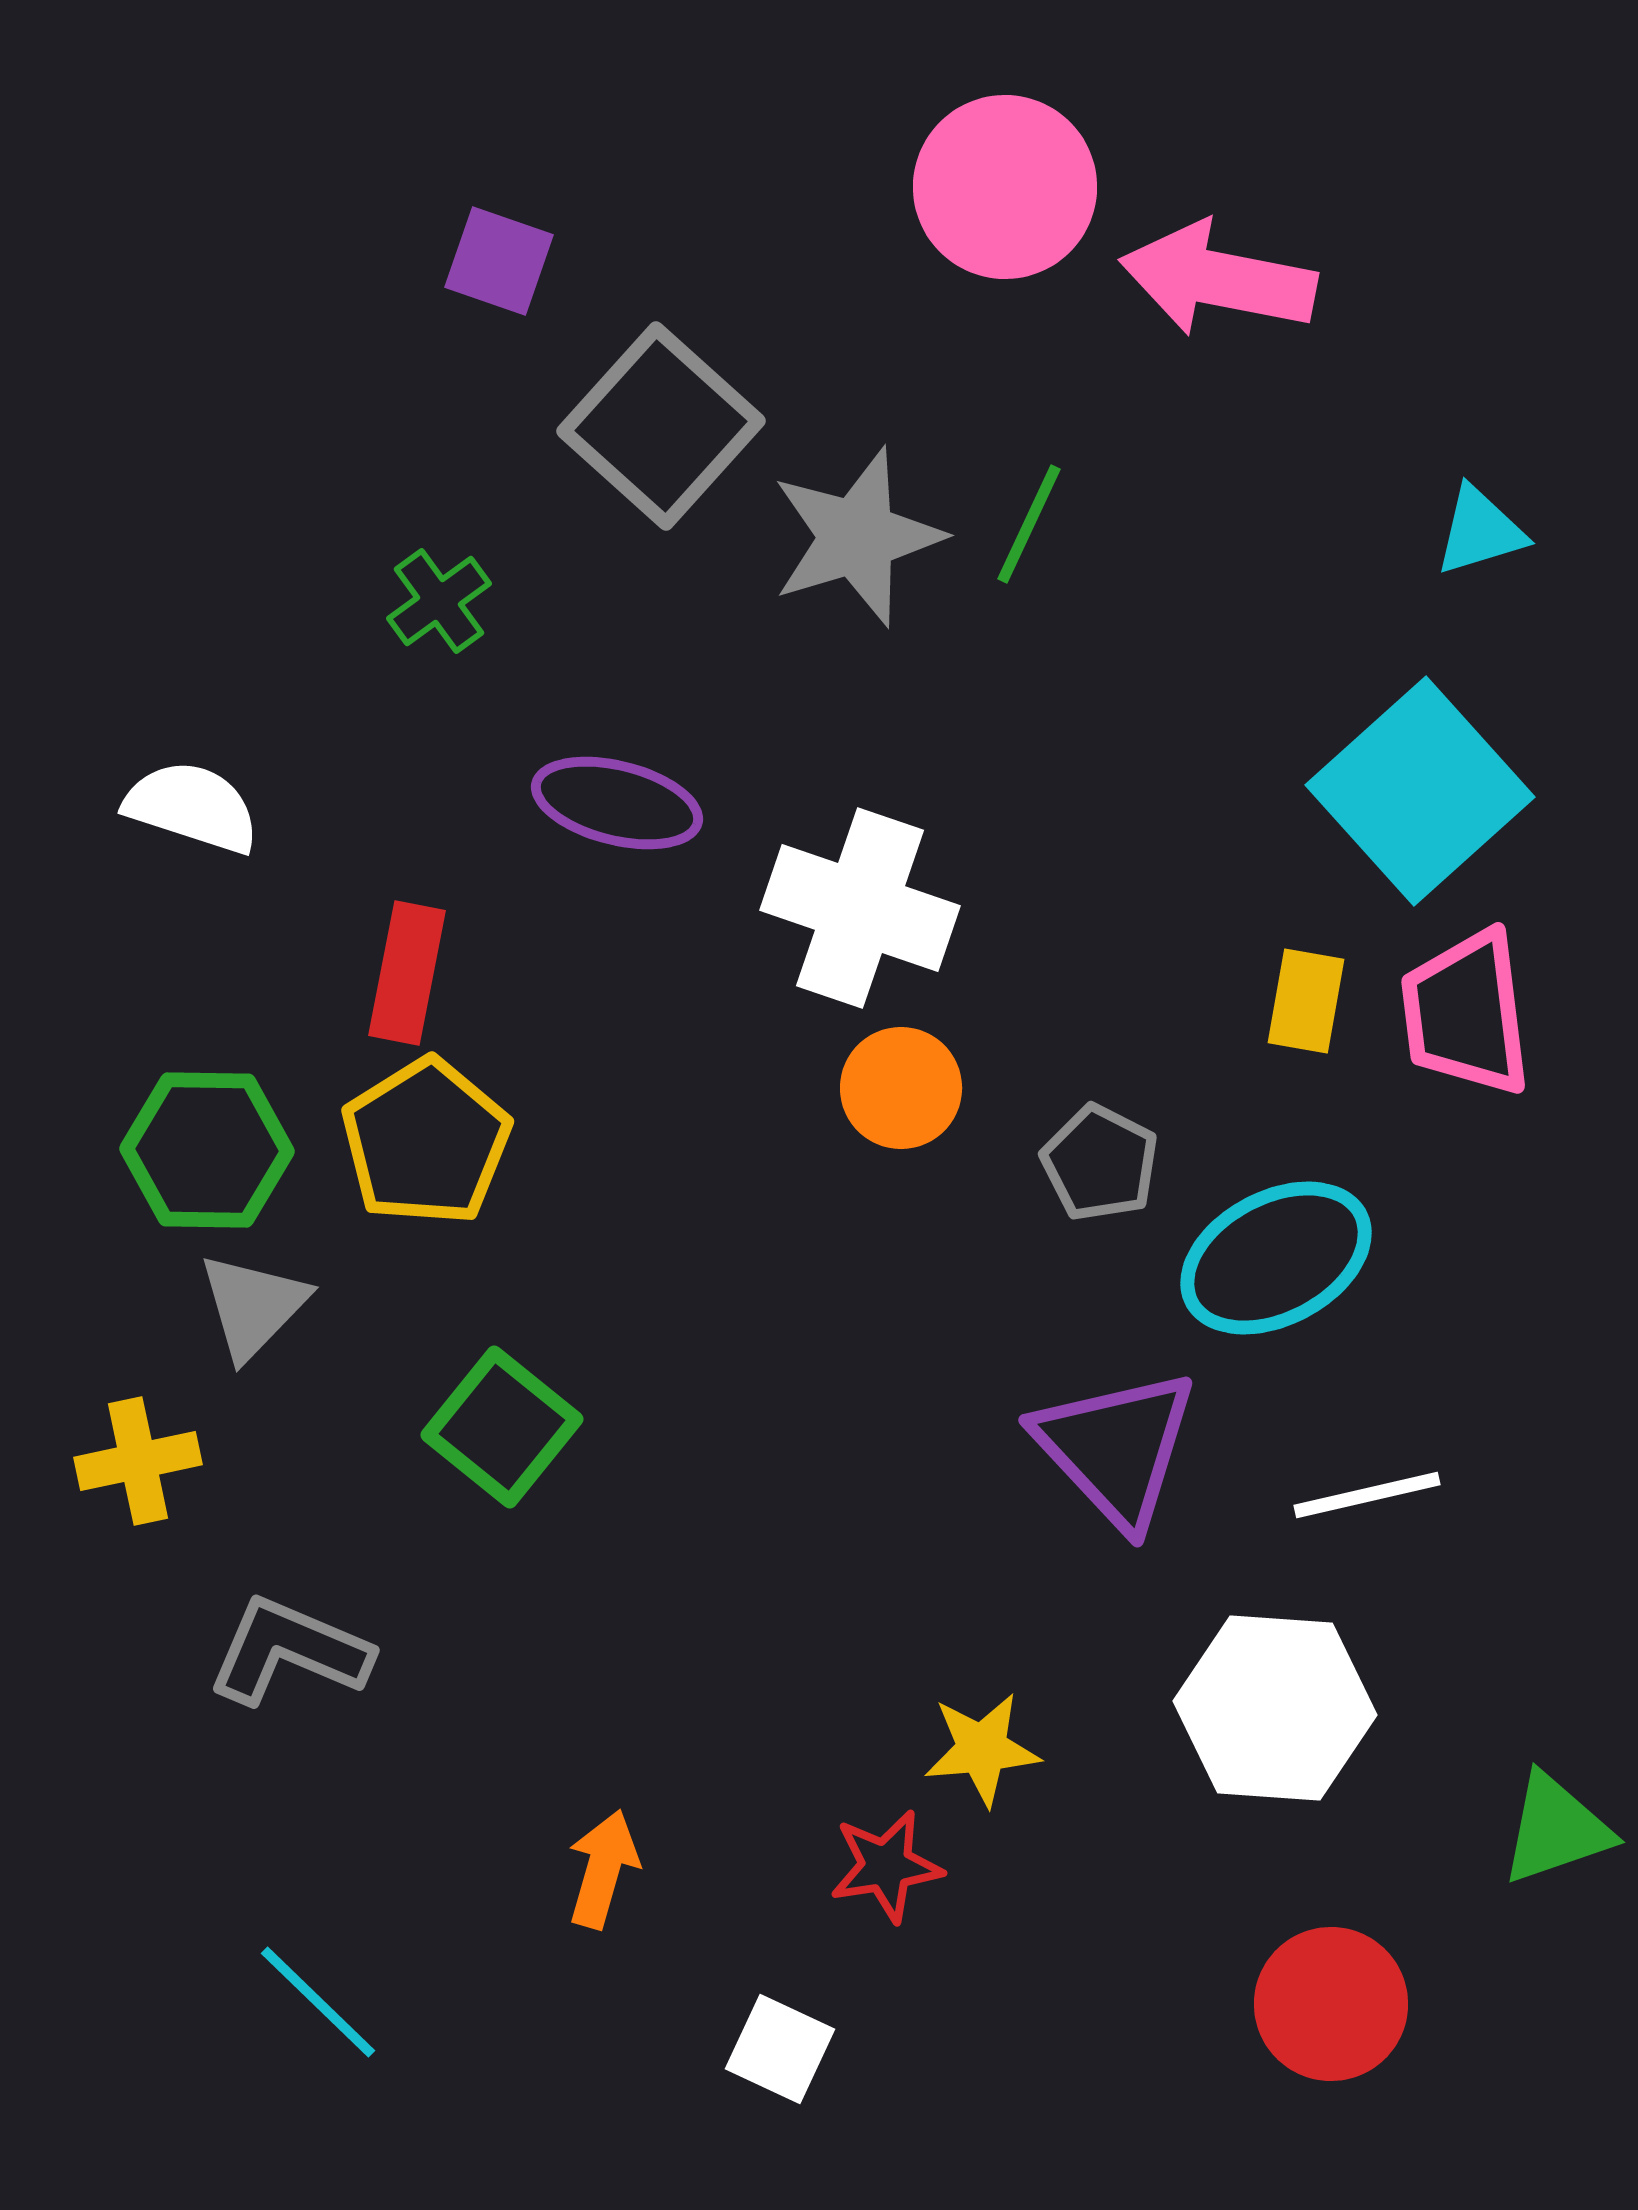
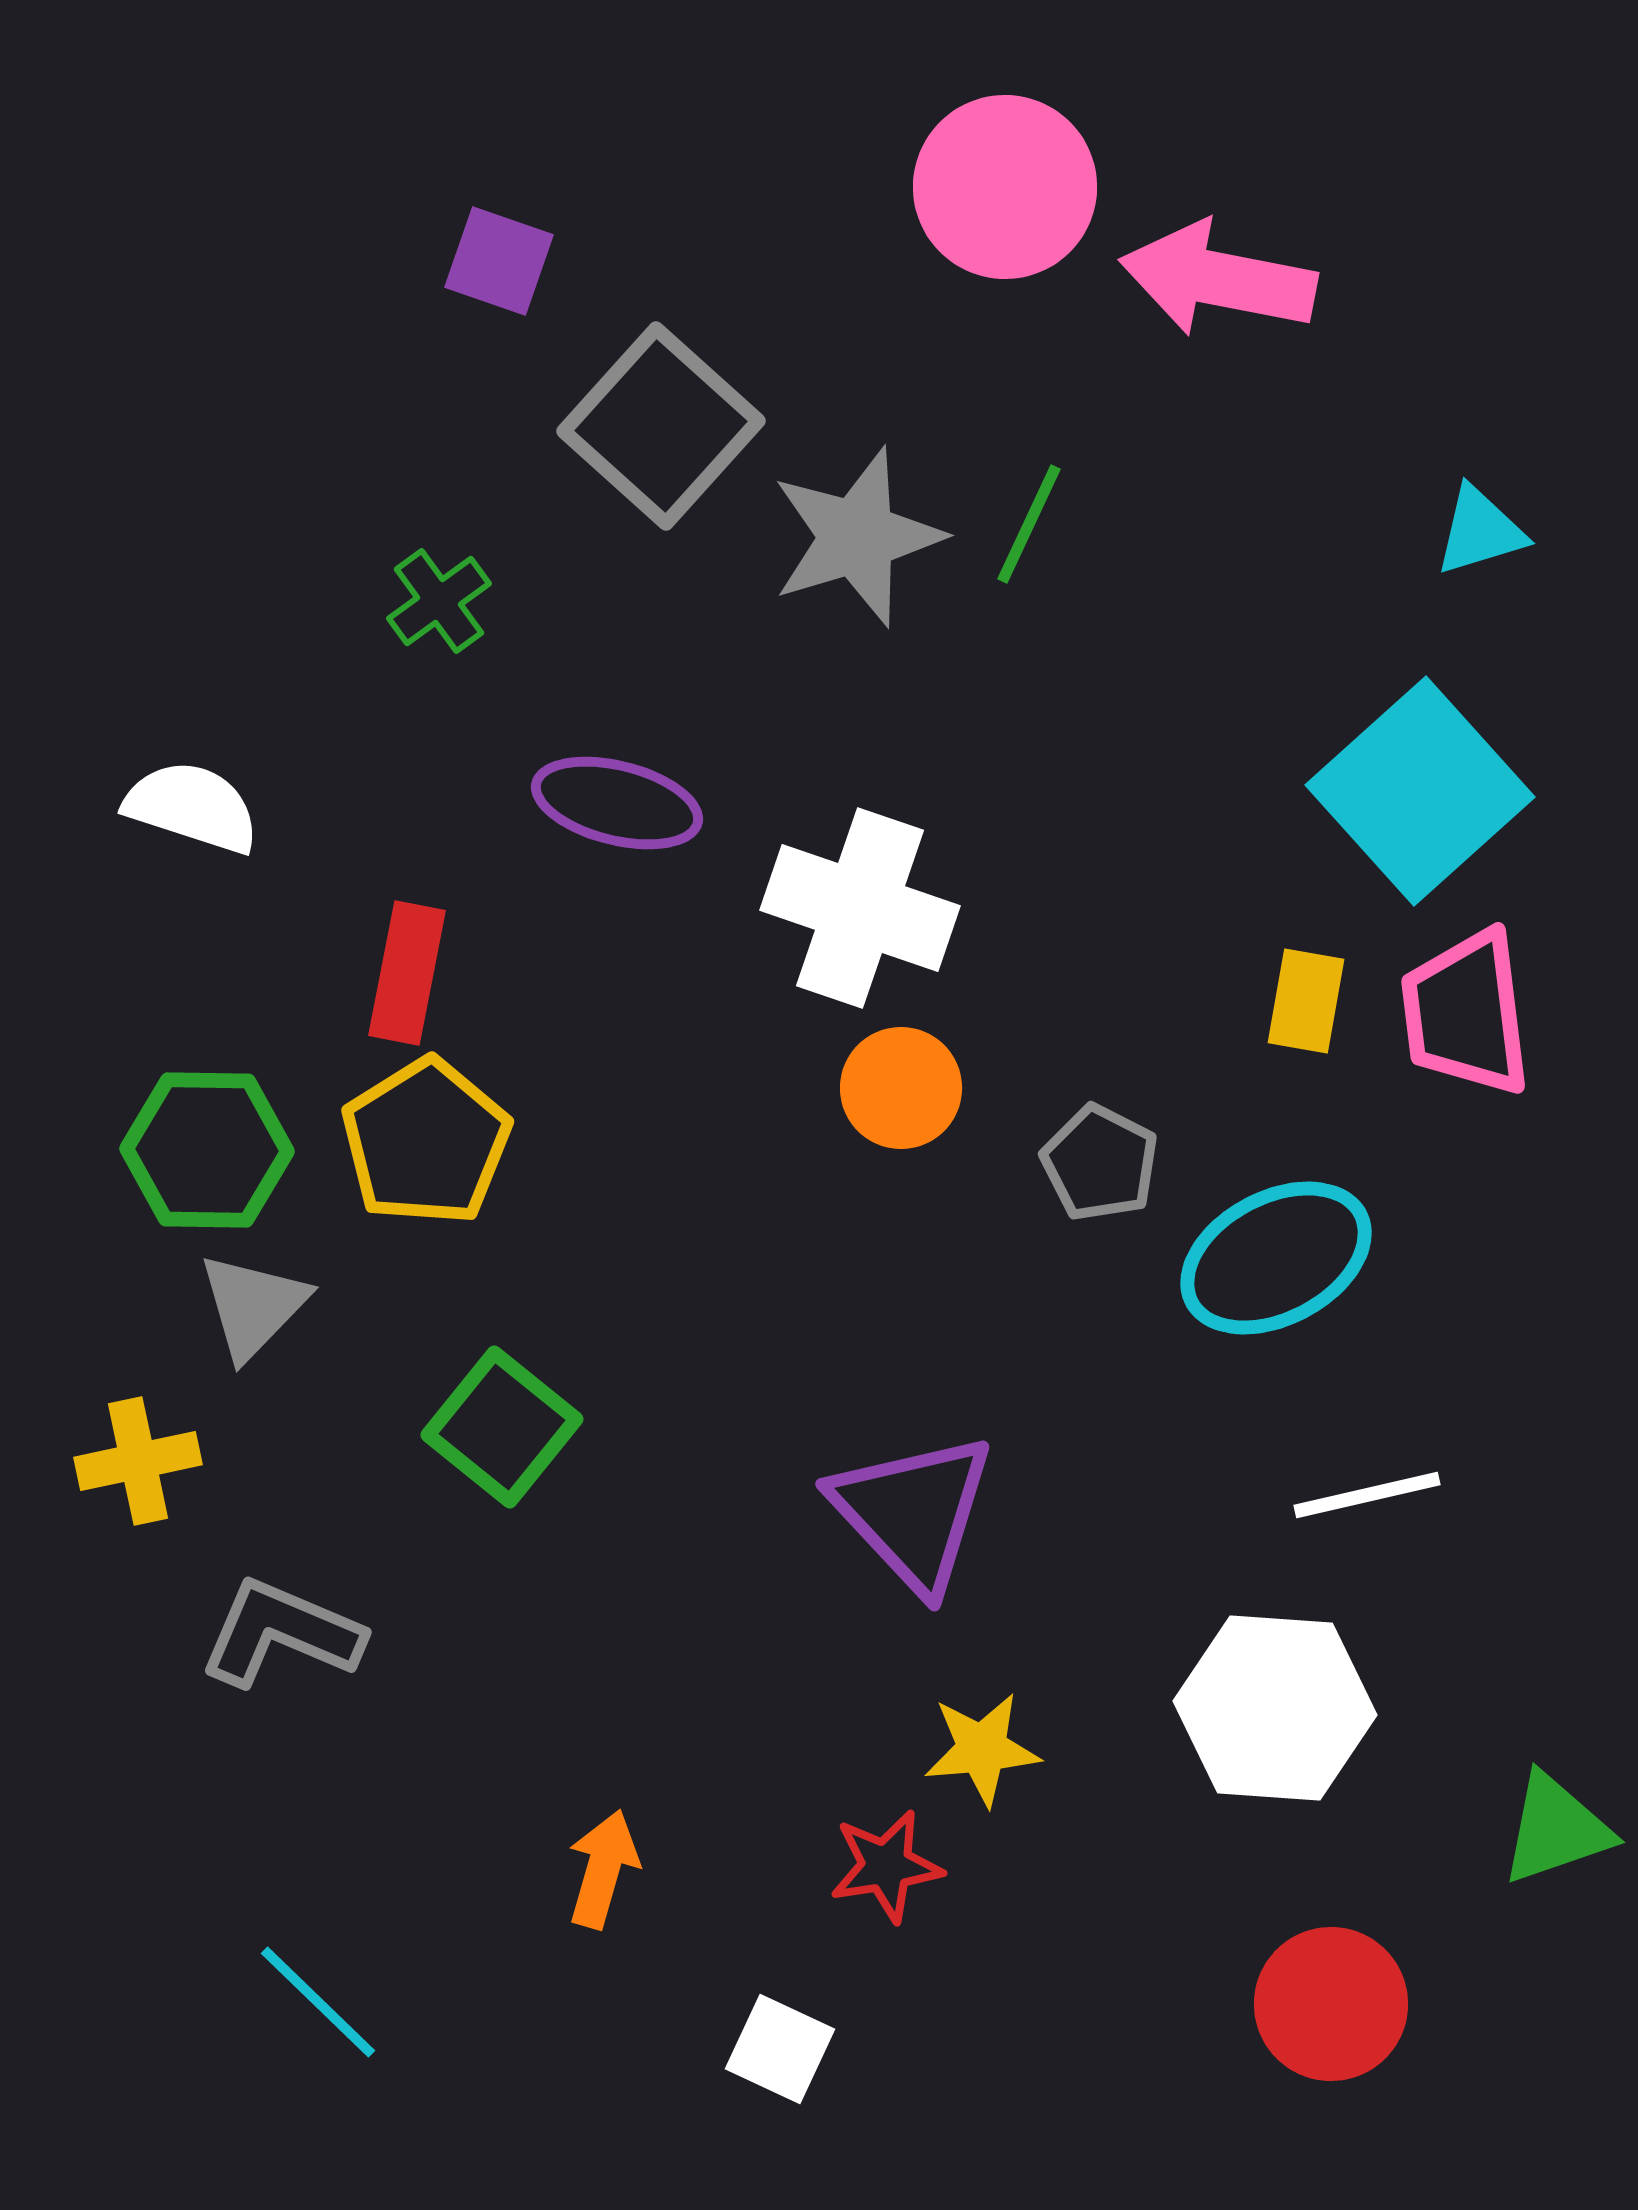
purple triangle: moved 203 px left, 64 px down
gray L-shape: moved 8 px left, 18 px up
